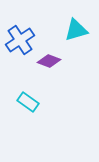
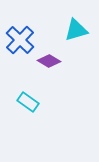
blue cross: rotated 12 degrees counterclockwise
purple diamond: rotated 10 degrees clockwise
